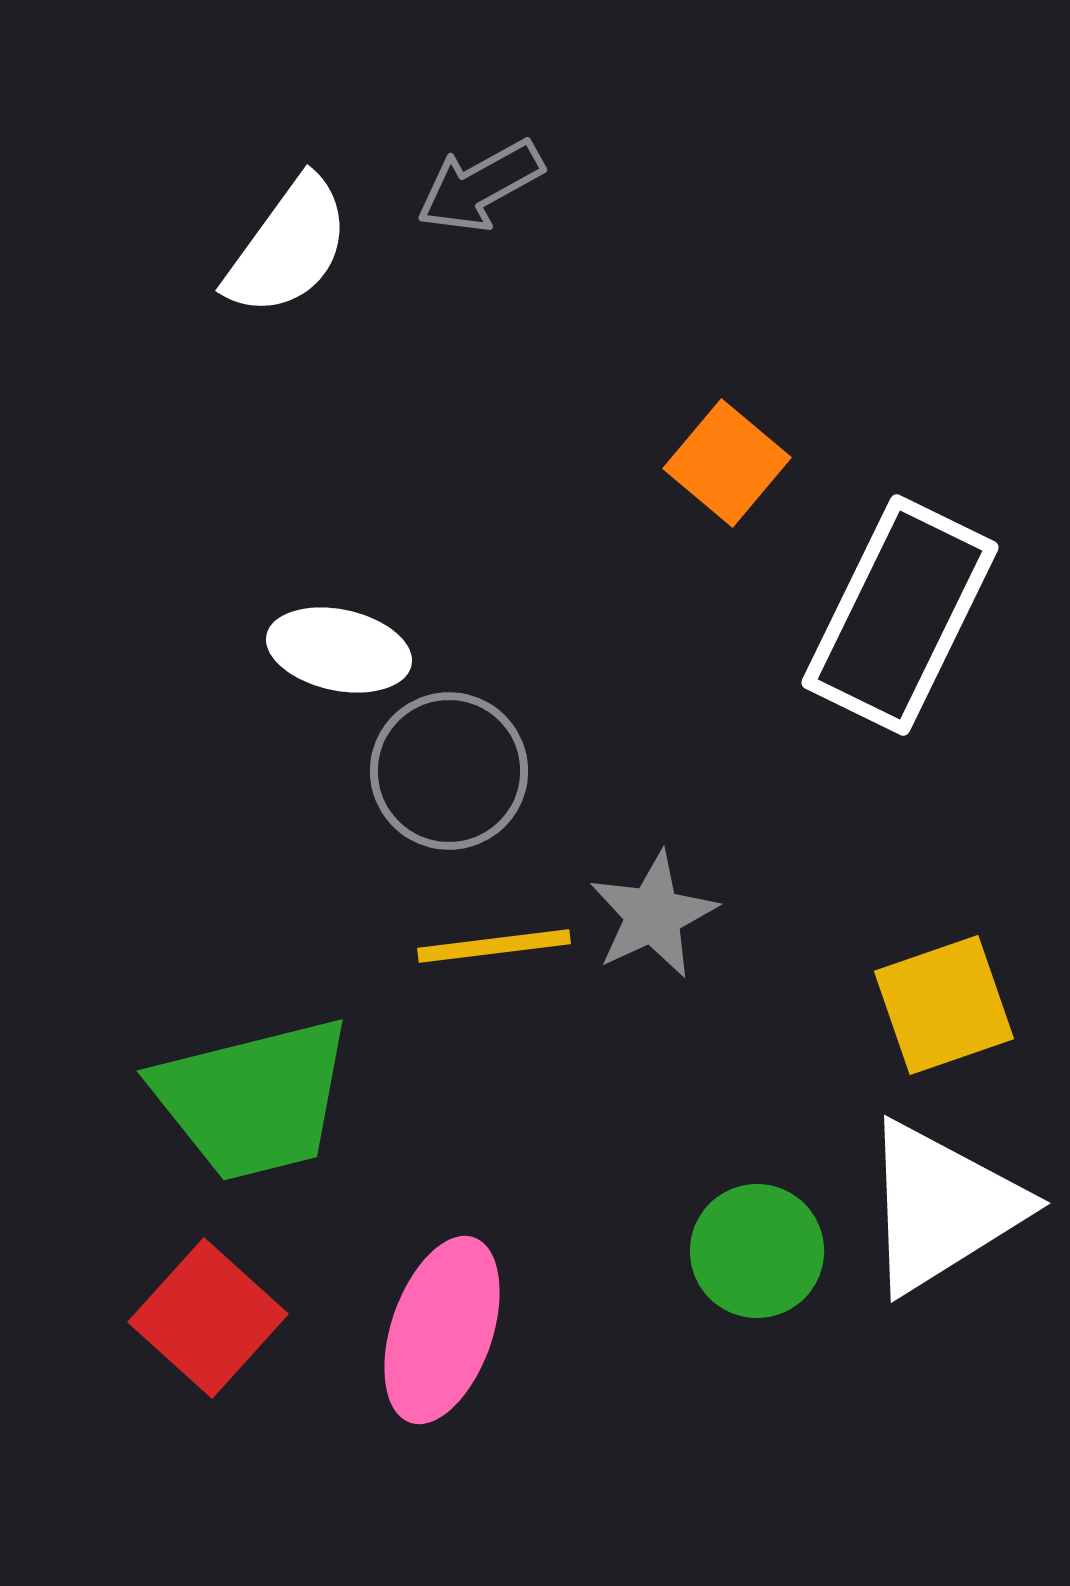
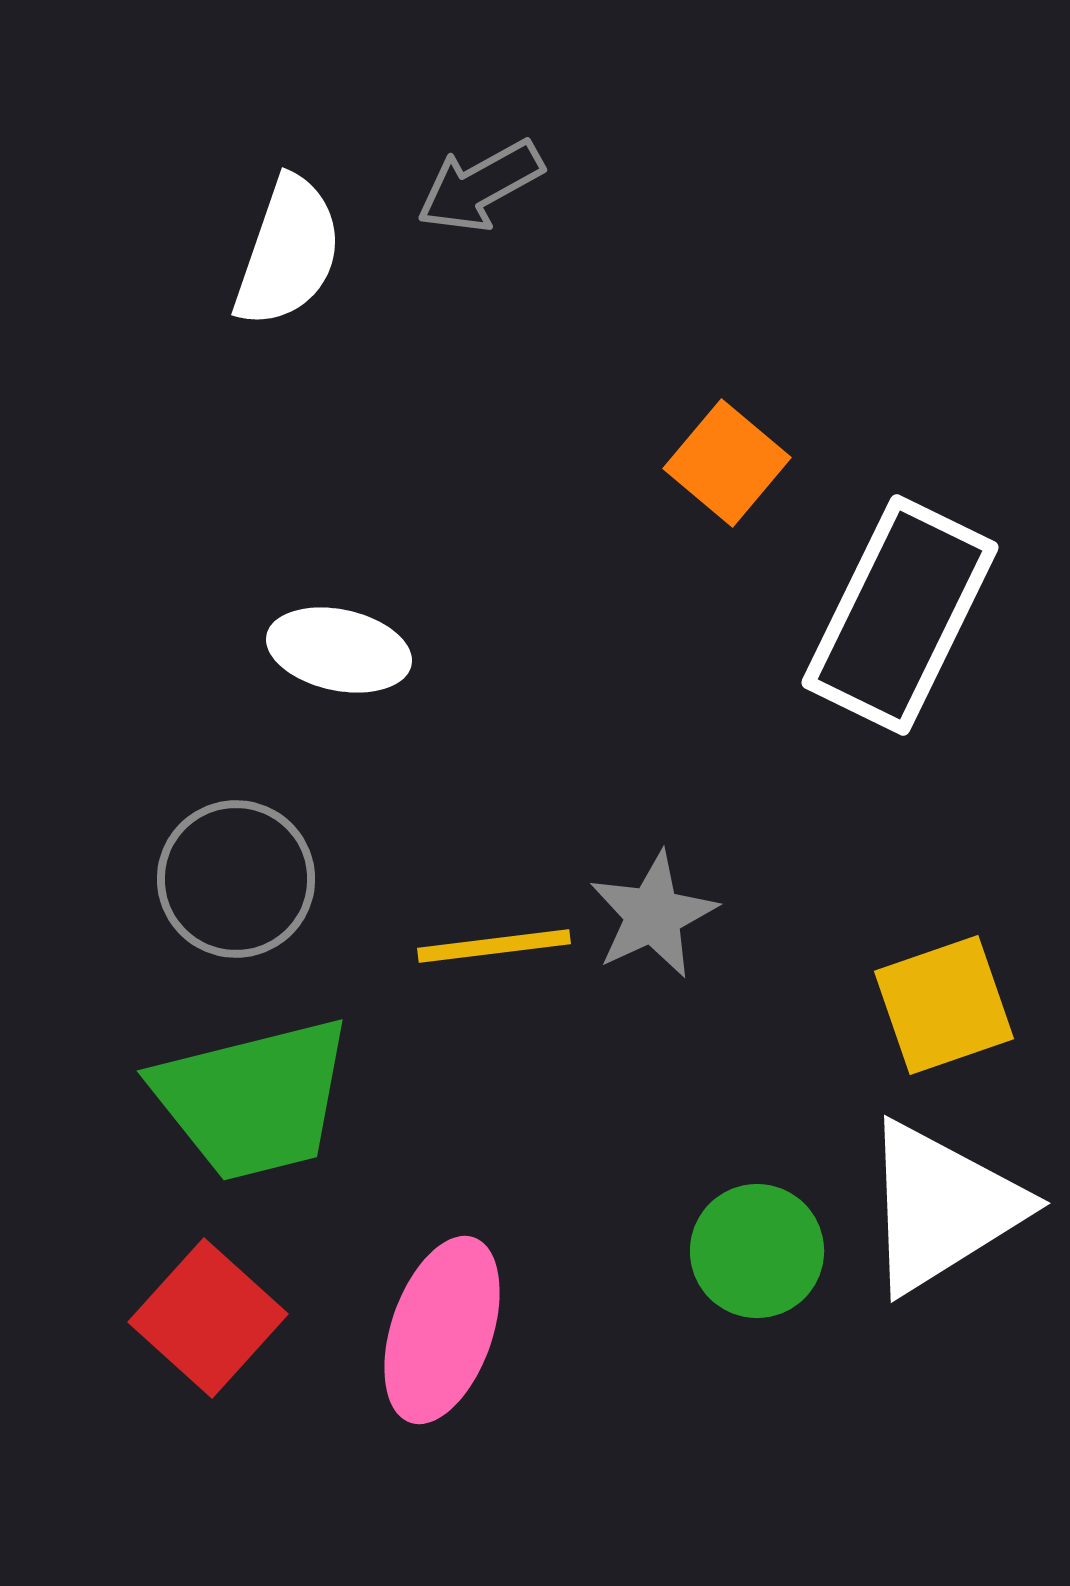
white semicircle: moved 5 px down; rotated 17 degrees counterclockwise
gray circle: moved 213 px left, 108 px down
